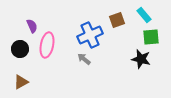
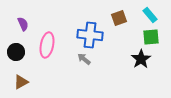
cyan rectangle: moved 6 px right
brown square: moved 2 px right, 2 px up
purple semicircle: moved 9 px left, 2 px up
blue cross: rotated 30 degrees clockwise
black circle: moved 4 px left, 3 px down
black star: rotated 24 degrees clockwise
